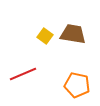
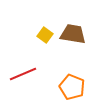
yellow square: moved 1 px up
orange pentagon: moved 5 px left, 2 px down; rotated 10 degrees clockwise
